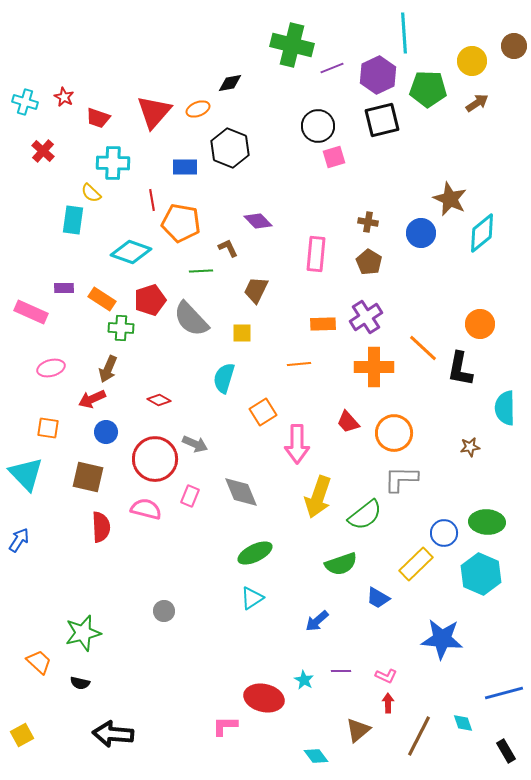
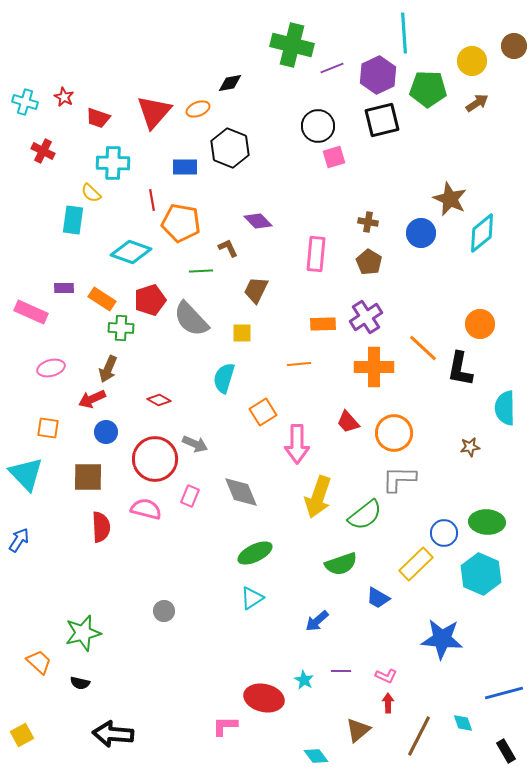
red cross at (43, 151): rotated 15 degrees counterclockwise
brown square at (88, 477): rotated 12 degrees counterclockwise
gray L-shape at (401, 479): moved 2 px left
